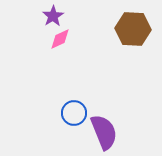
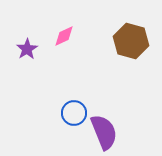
purple star: moved 26 px left, 33 px down
brown hexagon: moved 2 px left, 12 px down; rotated 12 degrees clockwise
pink diamond: moved 4 px right, 3 px up
